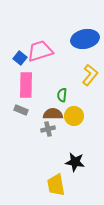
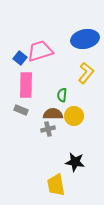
yellow L-shape: moved 4 px left, 2 px up
